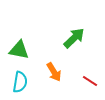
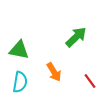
green arrow: moved 2 px right, 1 px up
red line: rotated 21 degrees clockwise
